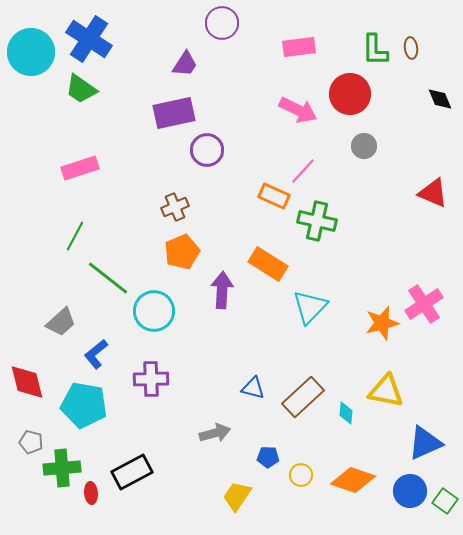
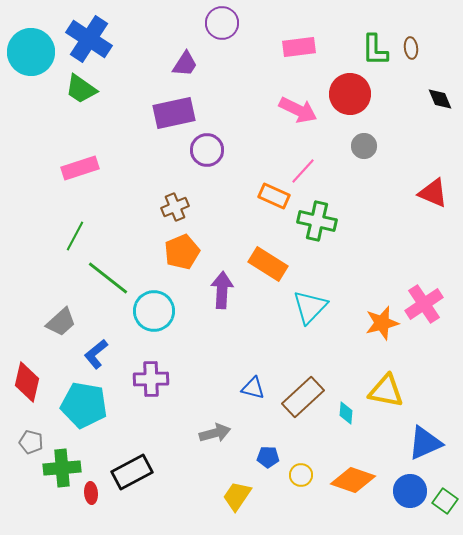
red diamond at (27, 382): rotated 27 degrees clockwise
